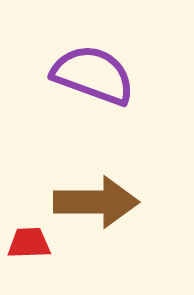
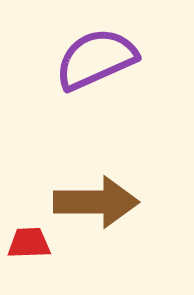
purple semicircle: moved 3 px right, 16 px up; rotated 44 degrees counterclockwise
